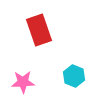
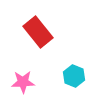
red rectangle: moved 1 px left, 2 px down; rotated 20 degrees counterclockwise
